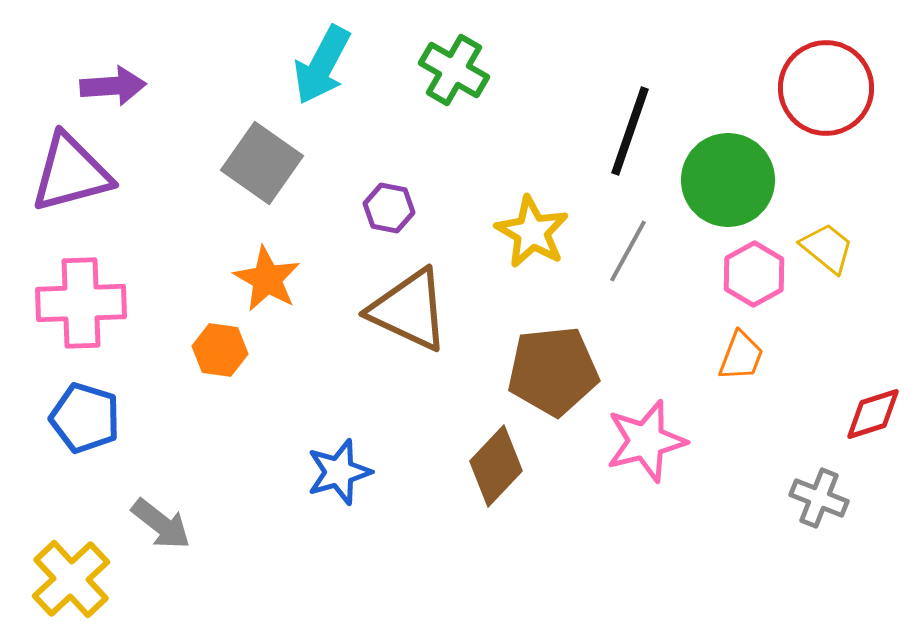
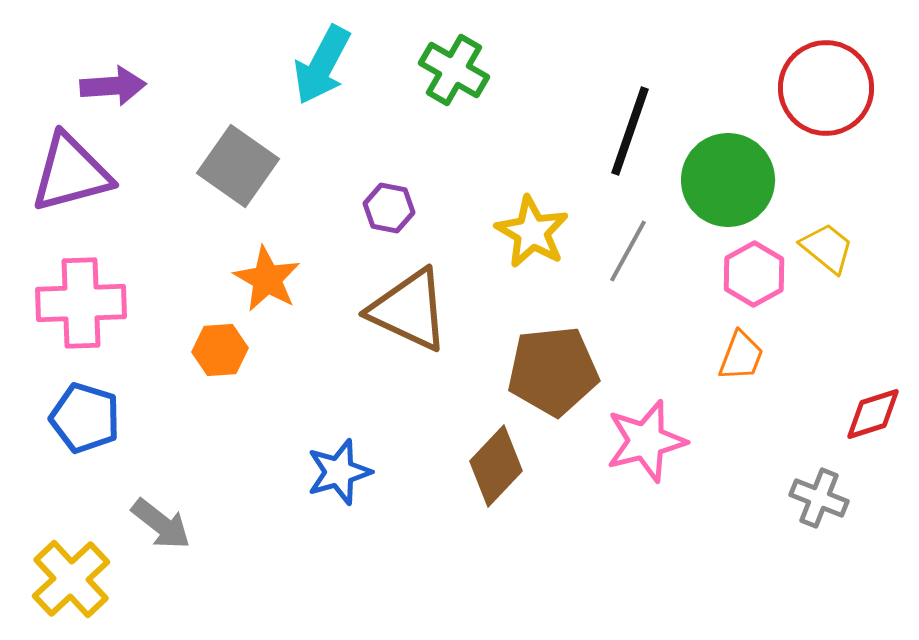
gray square: moved 24 px left, 3 px down
orange hexagon: rotated 12 degrees counterclockwise
